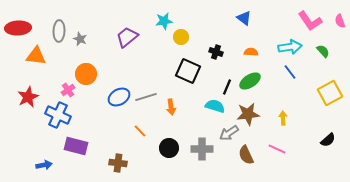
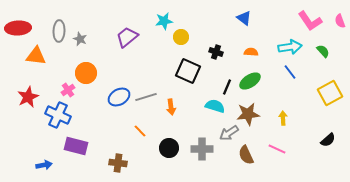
orange circle: moved 1 px up
